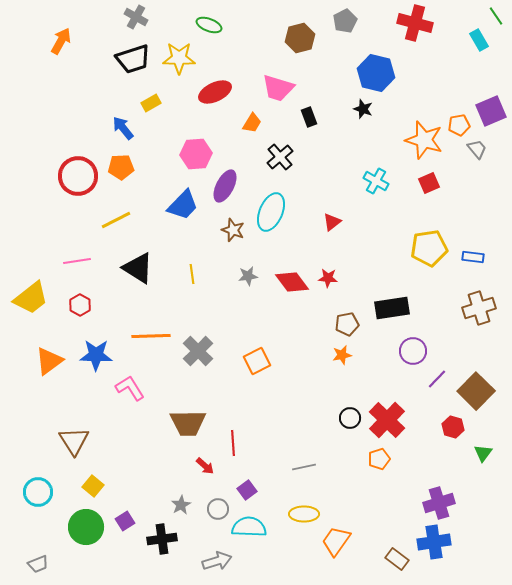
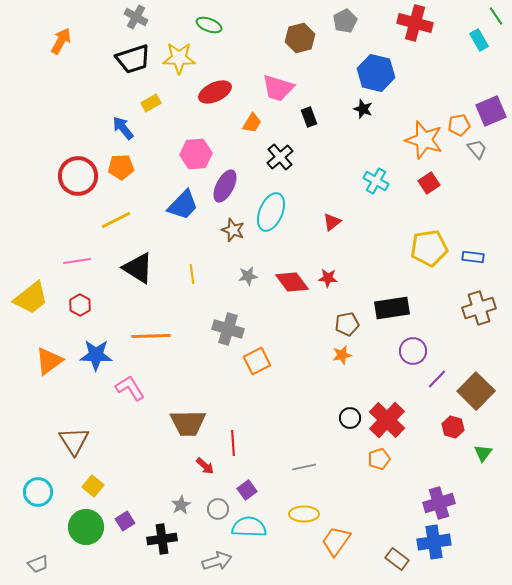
red square at (429, 183): rotated 10 degrees counterclockwise
gray cross at (198, 351): moved 30 px right, 22 px up; rotated 28 degrees counterclockwise
